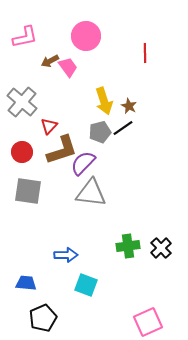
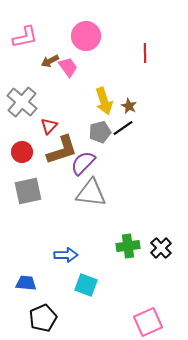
gray square: rotated 20 degrees counterclockwise
